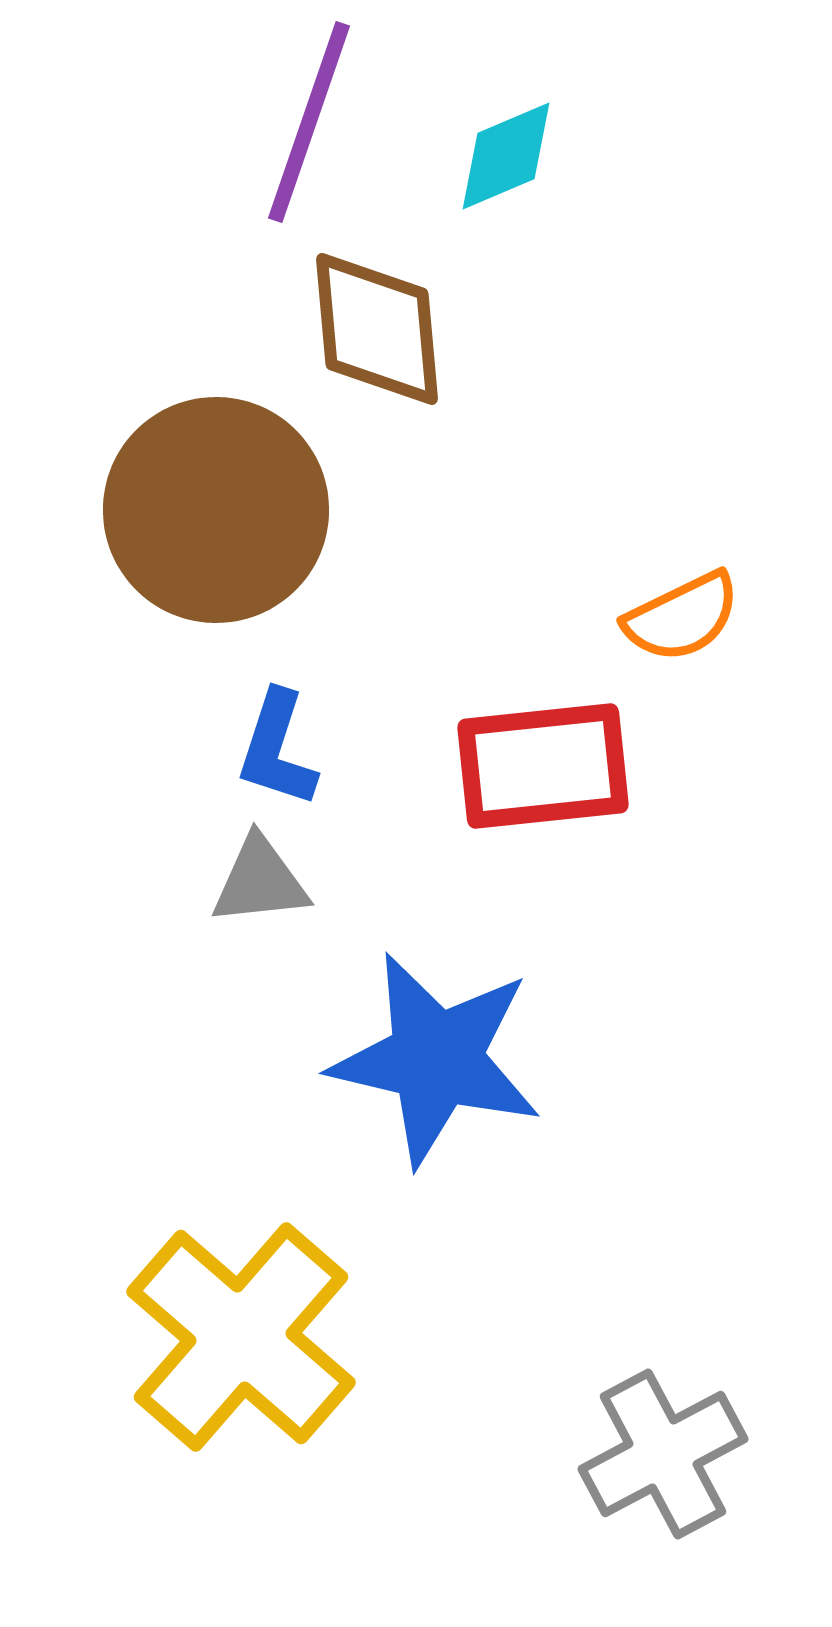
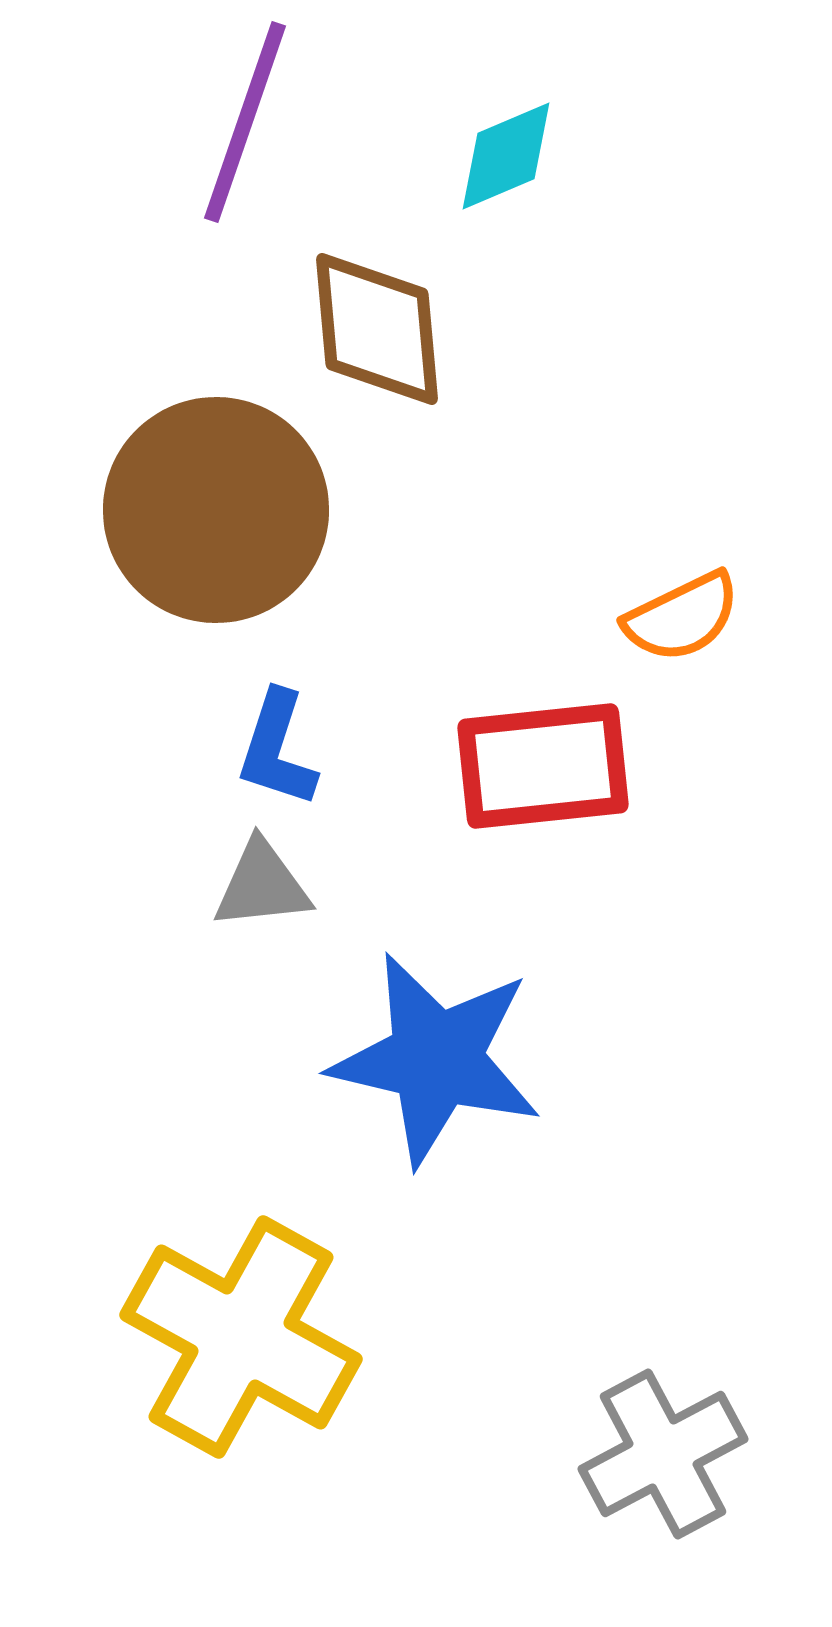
purple line: moved 64 px left
gray triangle: moved 2 px right, 4 px down
yellow cross: rotated 12 degrees counterclockwise
